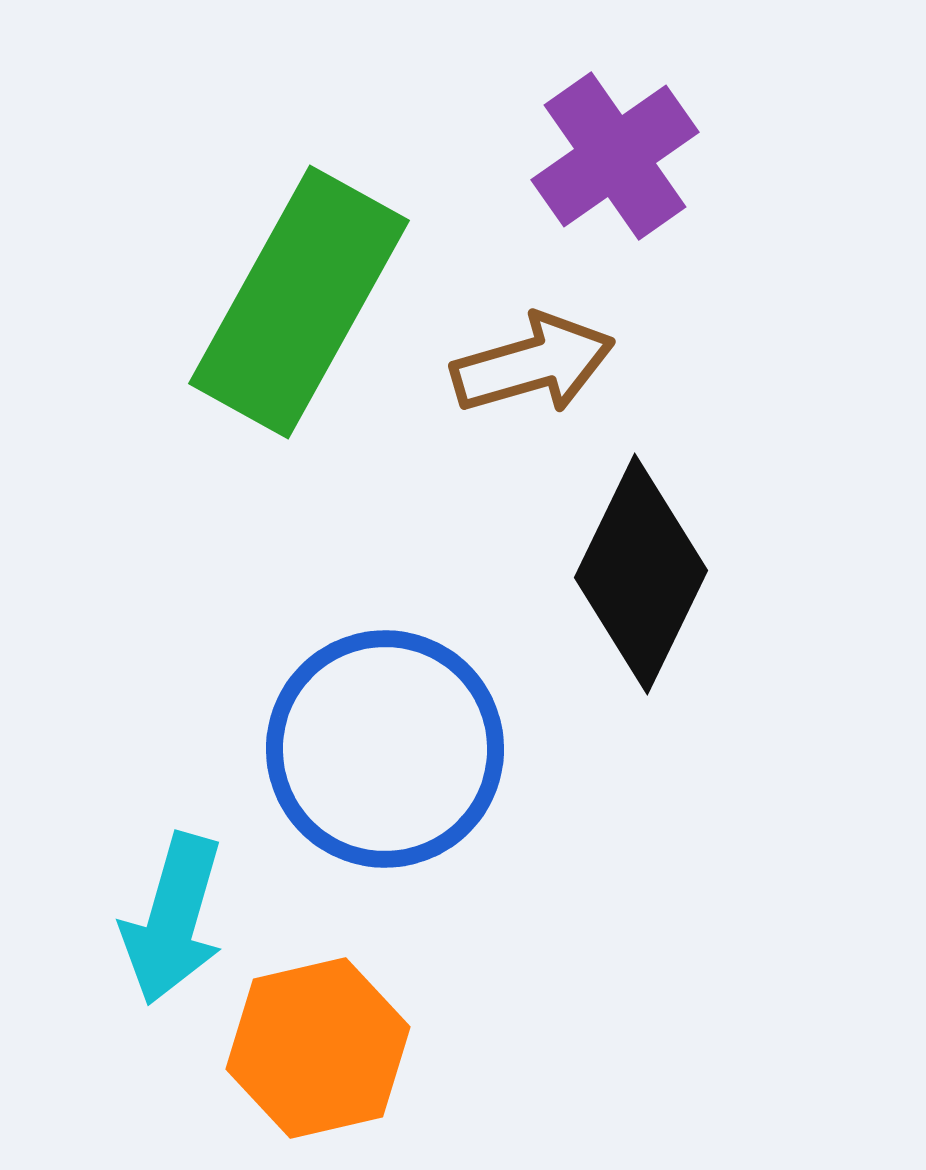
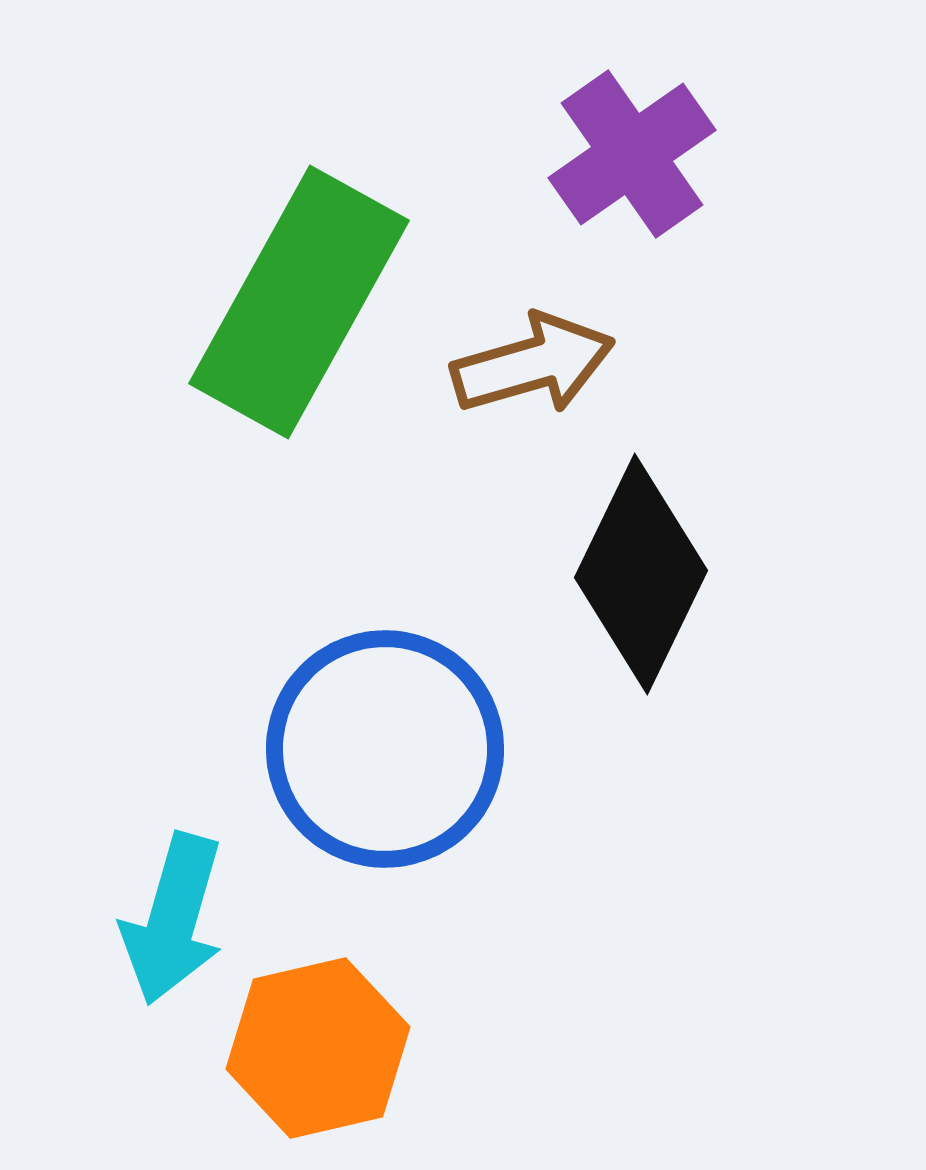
purple cross: moved 17 px right, 2 px up
